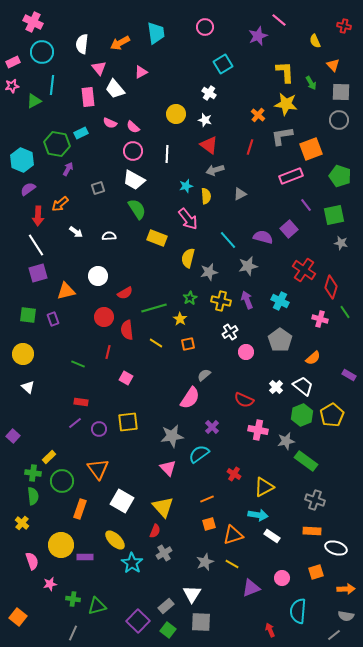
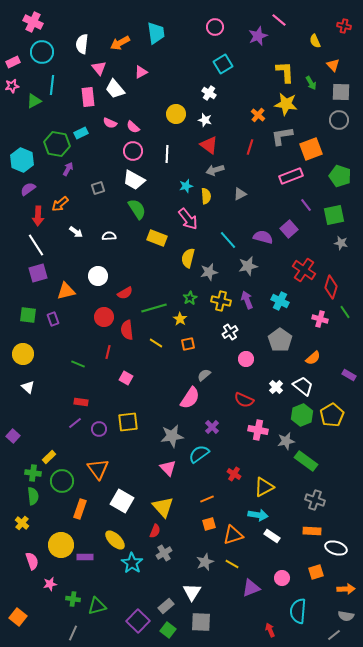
pink circle at (205, 27): moved 10 px right
pink circle at (246, 352): moved 7 px down
white triangle at (192, 594): moved 2 px up
